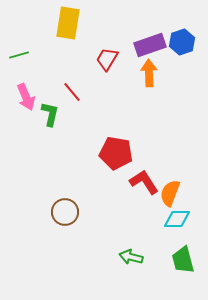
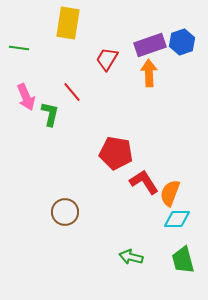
green line: moved 7 px up; rotated 24 degrees clockwise
